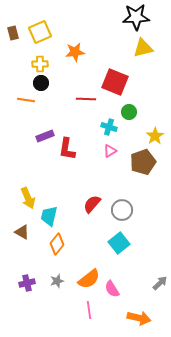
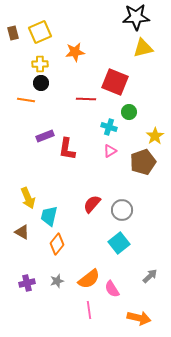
gray arrow: moved 10 px left, 7 px up
